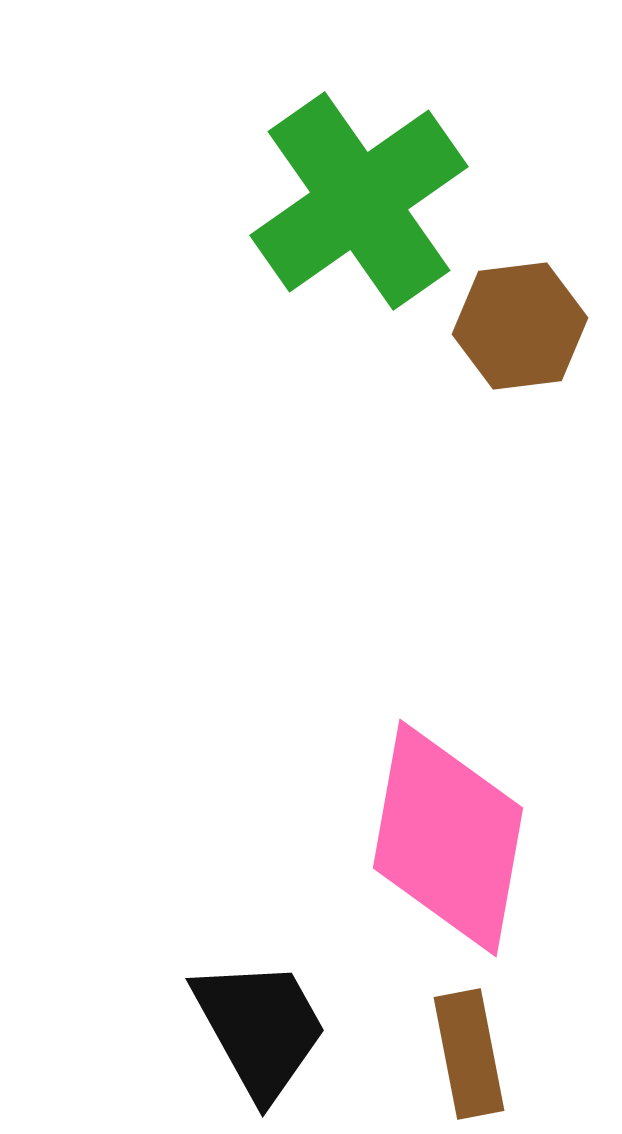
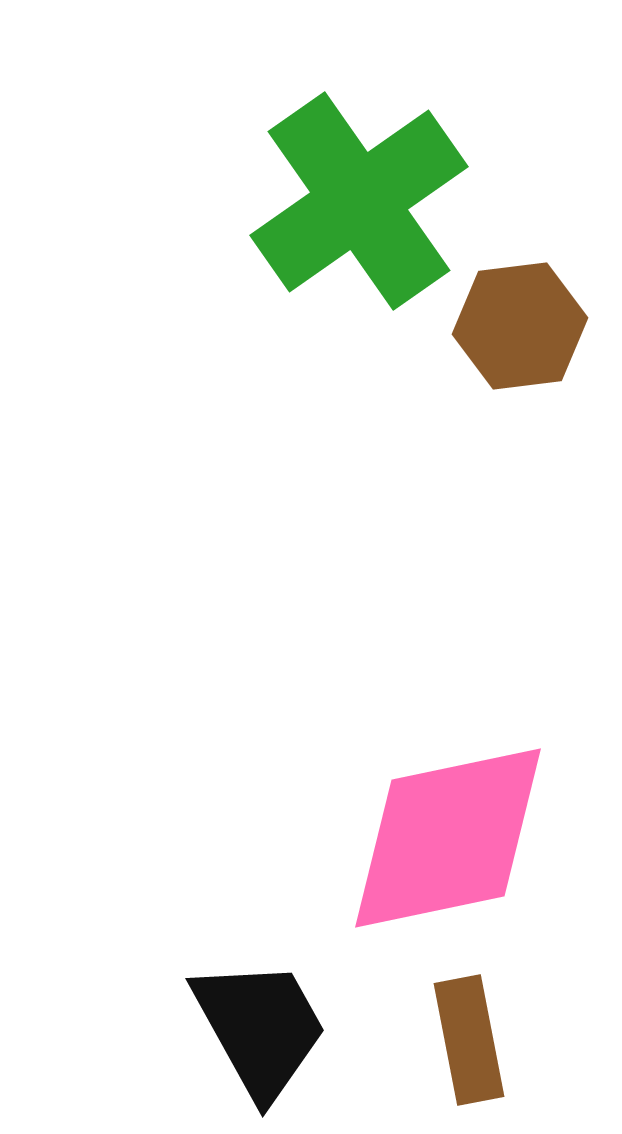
pink diamond: rotated 68 degrees clockwise
brown rectangle: moved 14 px up
